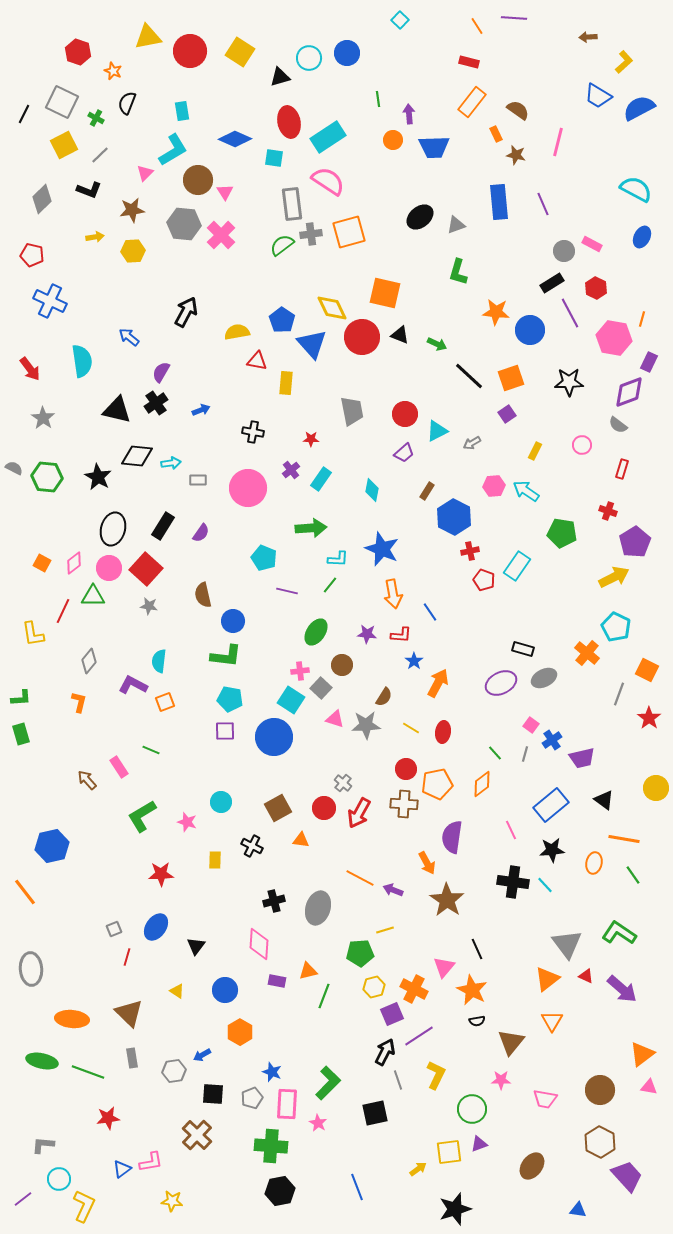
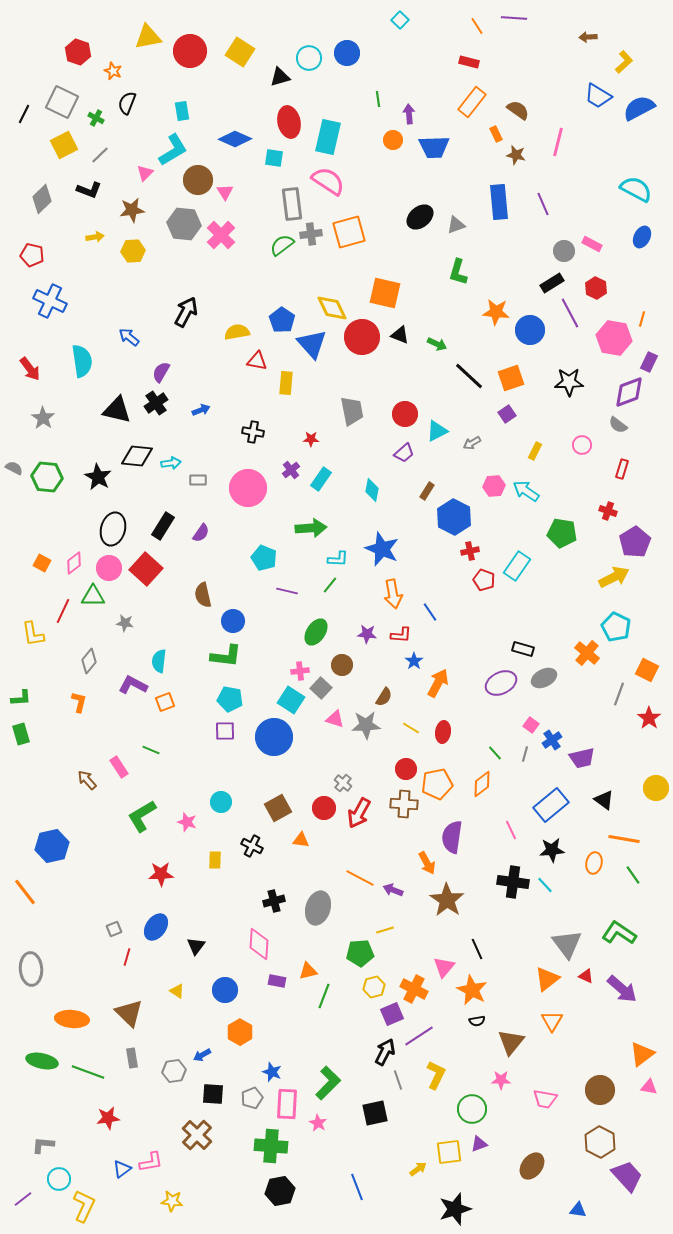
cyan rectangle at (328, 137): rotated 44 degrees counterclockwise
gray star at (149, 606): moved 24 px left, 17 px down
